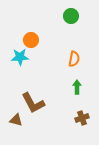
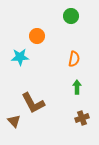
orange circle: moved 6 px right, 4 px up
brown triangle: moved 2 px left, 1 px down; rotated 32 degrees clockwise
